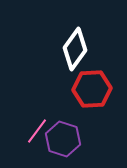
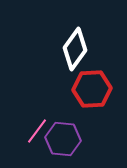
purple hexagon: rotated 12 degrees counterclockwise
